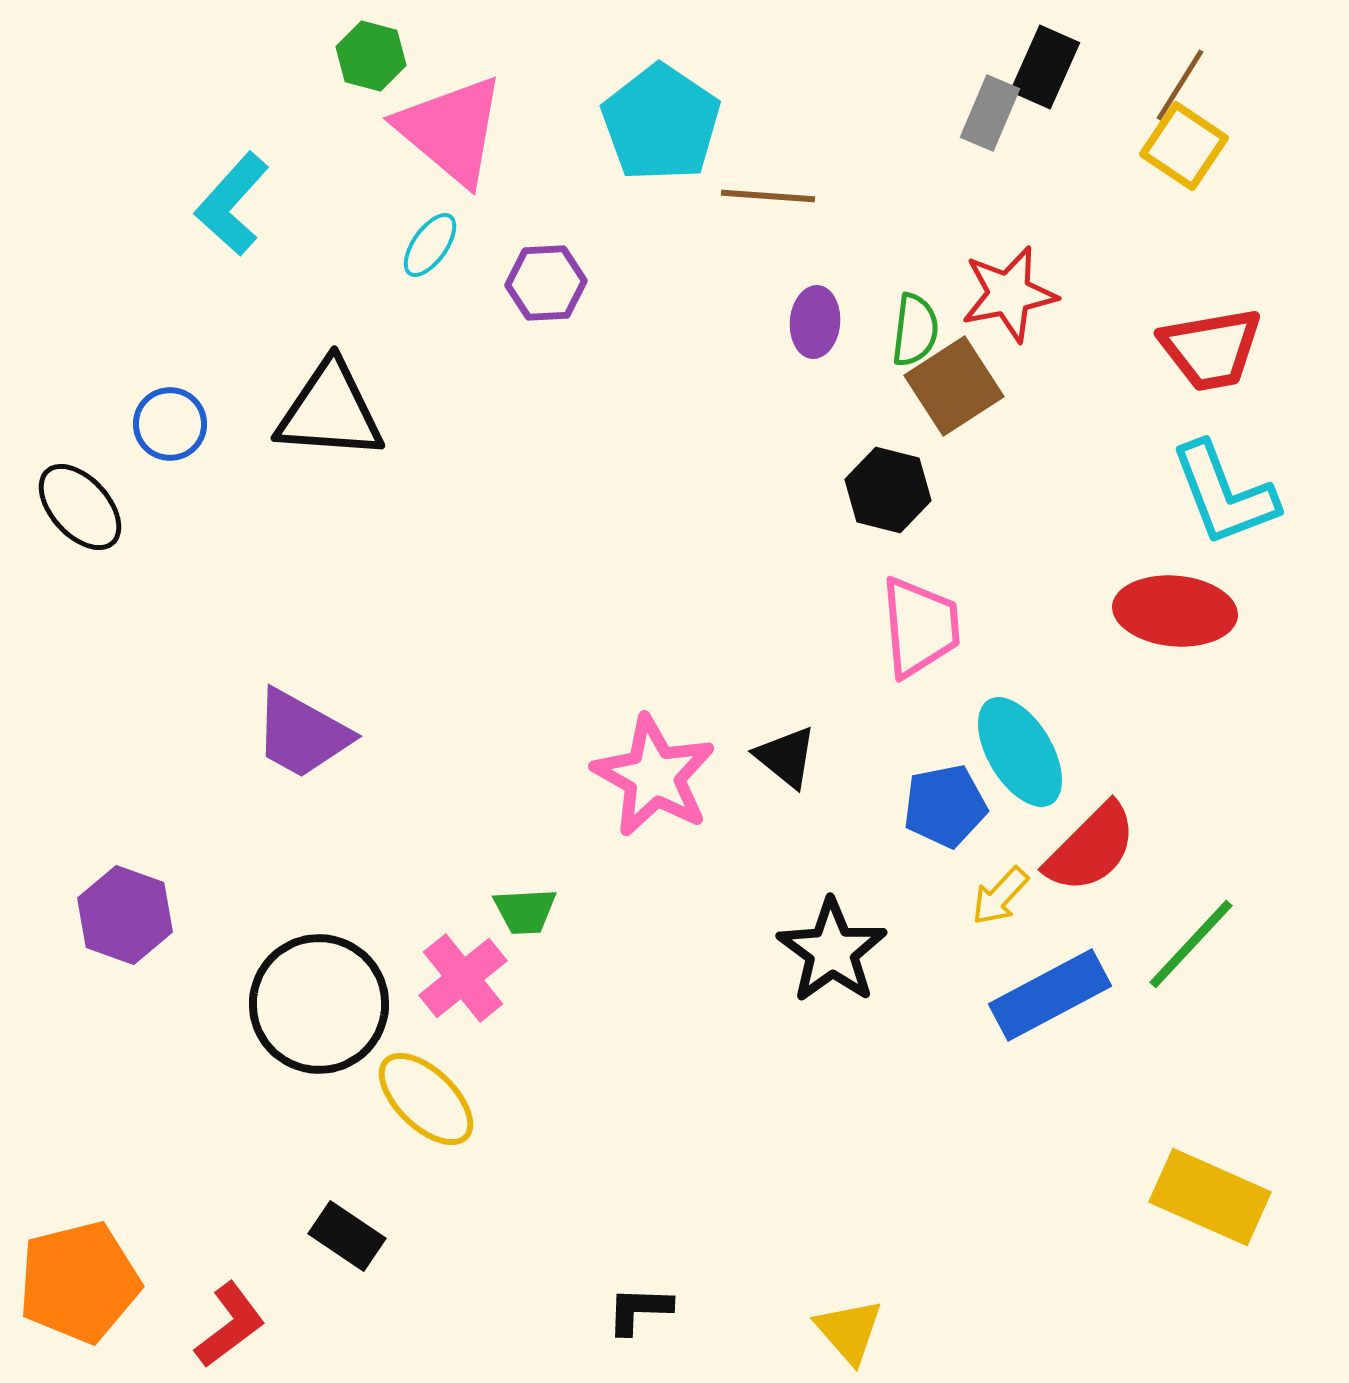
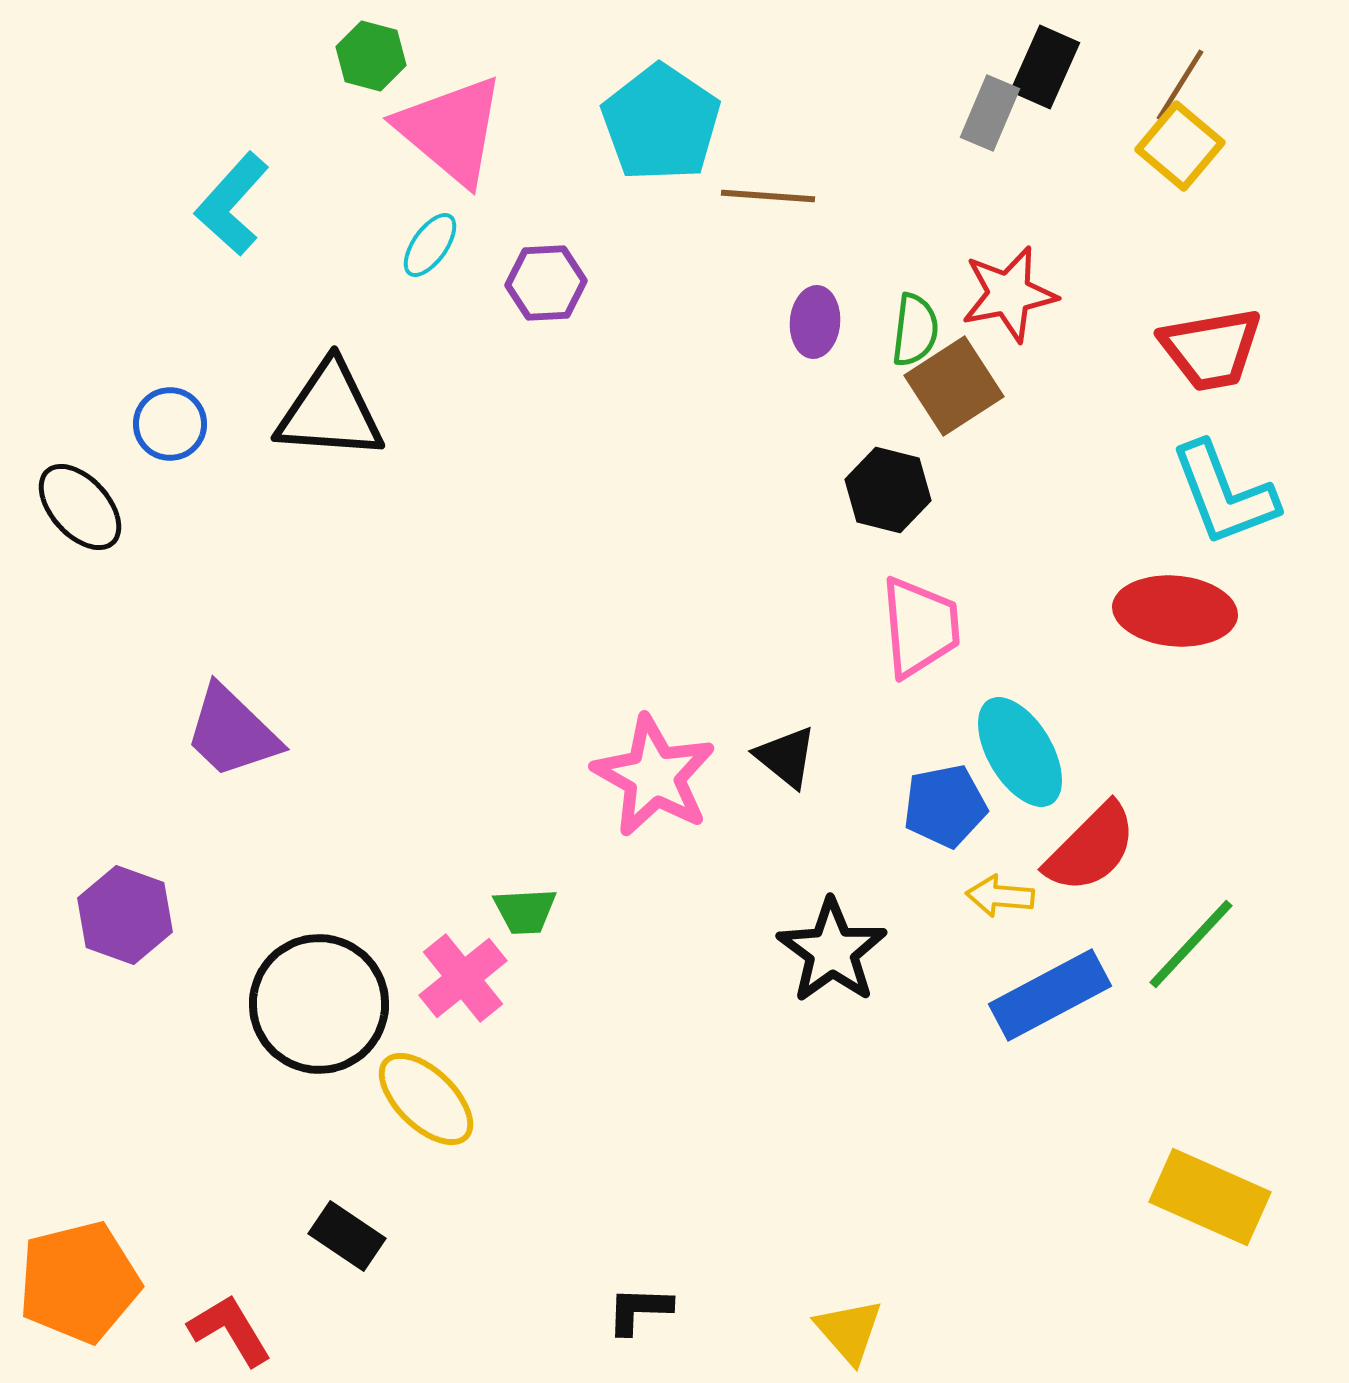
yellow square at (1184, 146): moved 4 px left; rotated 6 degrees clockwise
purple trapezoid at (302, 734): moved 70 px left, 2 px up; rotated 15 degrees clockwise
yellow arrow at (1000, 896): rotated 52 degrees clockwise
red L-shape at (230, 1325): moved 5 px down; rotated 84 degrees counterclockwise
